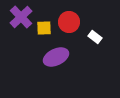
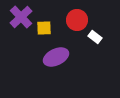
red circle: moved 8 px right, 2 px up
